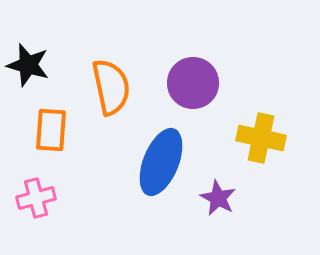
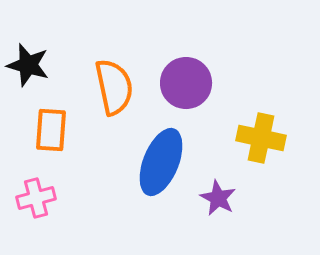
purple circle: moved 7 px left
orange semicircle: moved 3 px right
